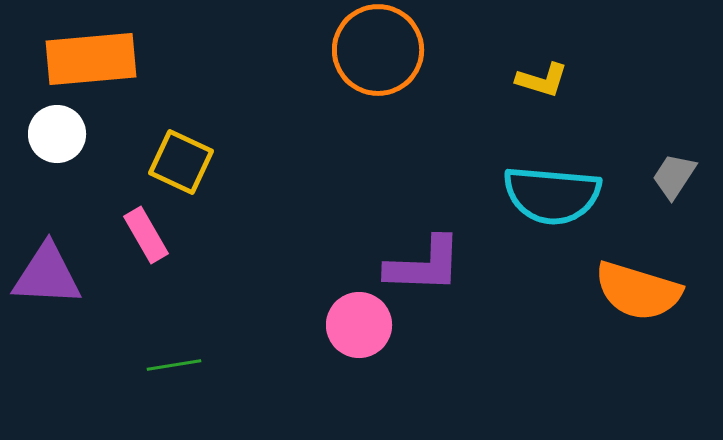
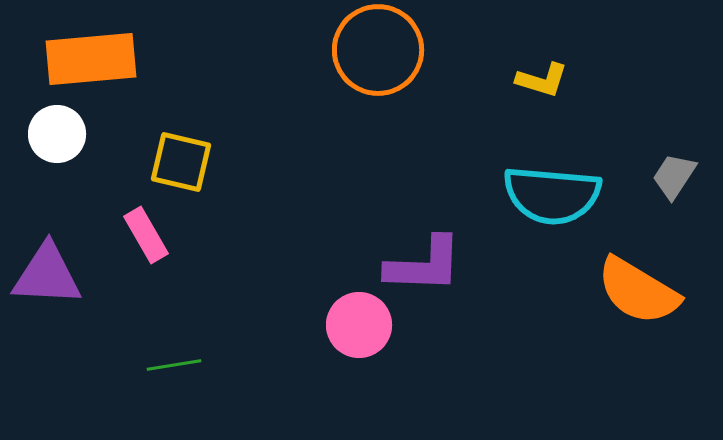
yellow square: rotated 12 degrees counterclockwise
orange semicircle: rotated 14 degrees clockwise
